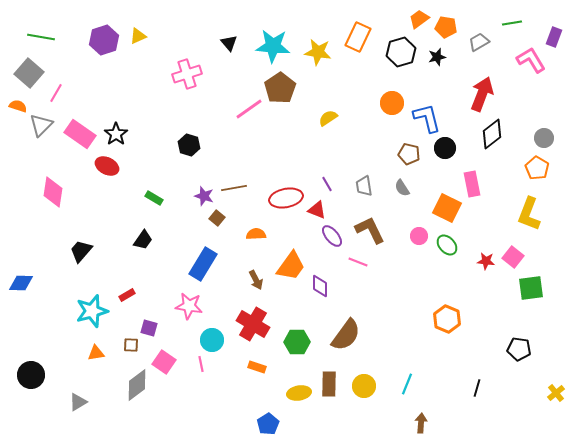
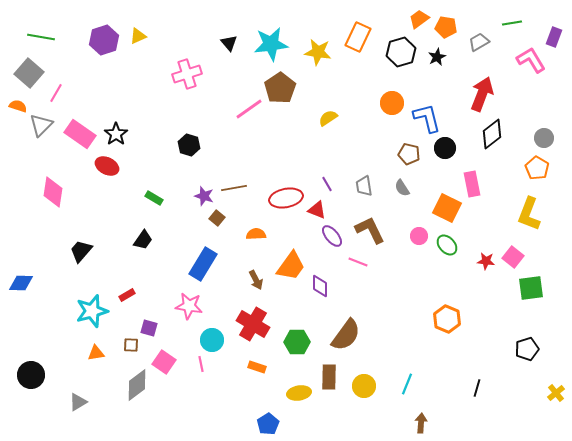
cyan star at (273, 46): moved 2 px left, 2 px up; rotated 12 degrees counterclockwise
black star at (437, 57): rotated 12 degrees counterclockwise
black pentagon at (519, 349): moved 8 px right; rotated 25 degrees counterclockwise
brown rectangle at (329, 384): moved 7 px up
